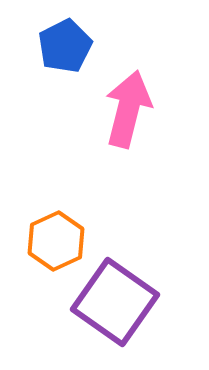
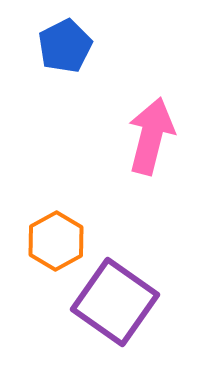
pink arrow: moved 23 px right, 27 px down
orange hexagon: rotated 4 degrees counterclockwise
